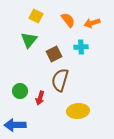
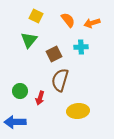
blue arrow: moved 3 px up
